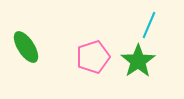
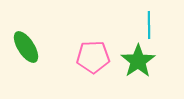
cyan line: rotated 24 degrees counterclockwise
pink pentagon: rotated 16 degrees clockwise
